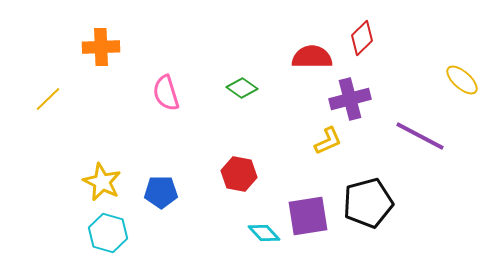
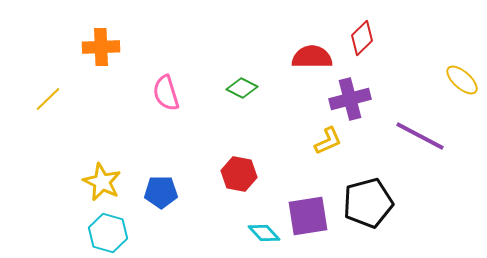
green diamond: rotated 8 degrees counterclockwise
